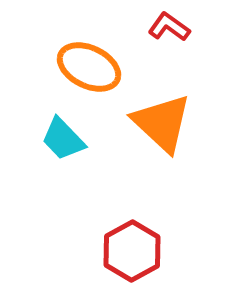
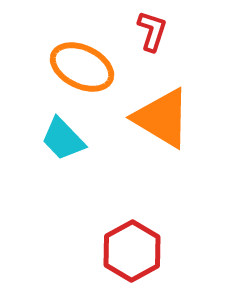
red L-shape: moved 17 px left, 4 px down; rotated 72 degrees clockwise
orange ellipse: moved 7 px left
orange triangle: moved 5 px up; rotated 12 degrees counterclockwise
